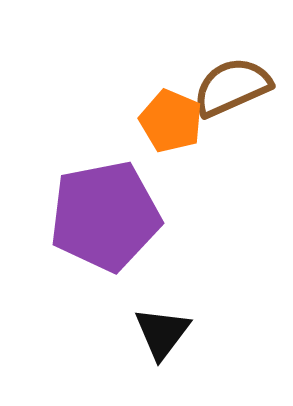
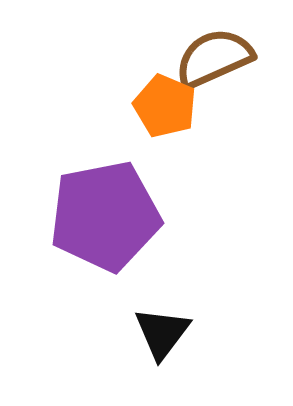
brown semicircle: moved 18 px left, 29 px up
orange pentagon: moved 6 px left, 15 px up
